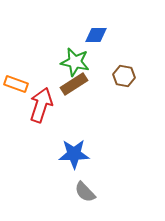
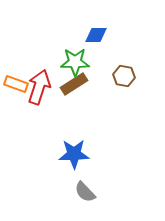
green star: rotated 12 degrees counterclockwise
red arrow: moved 2 px left, 18 px up
